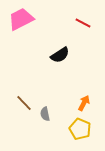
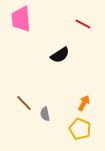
pink trapezoid: rotated 68 degrees counterclockwise
red line: moved 1 px down
